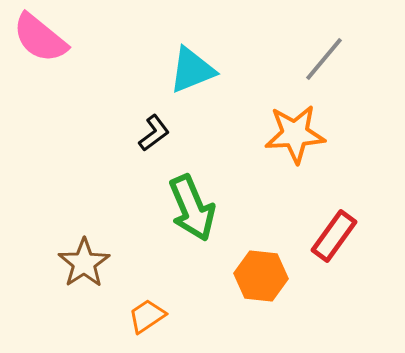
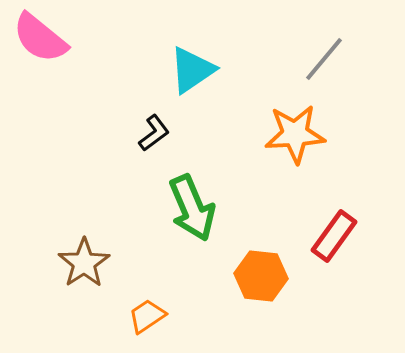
cyan triangle: rotated 12 degrees counterclockwise
